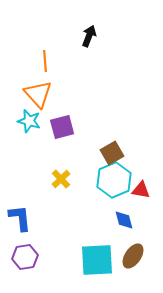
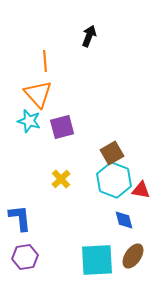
cyan hexagon: rotated 16 degrees counterclockwise
